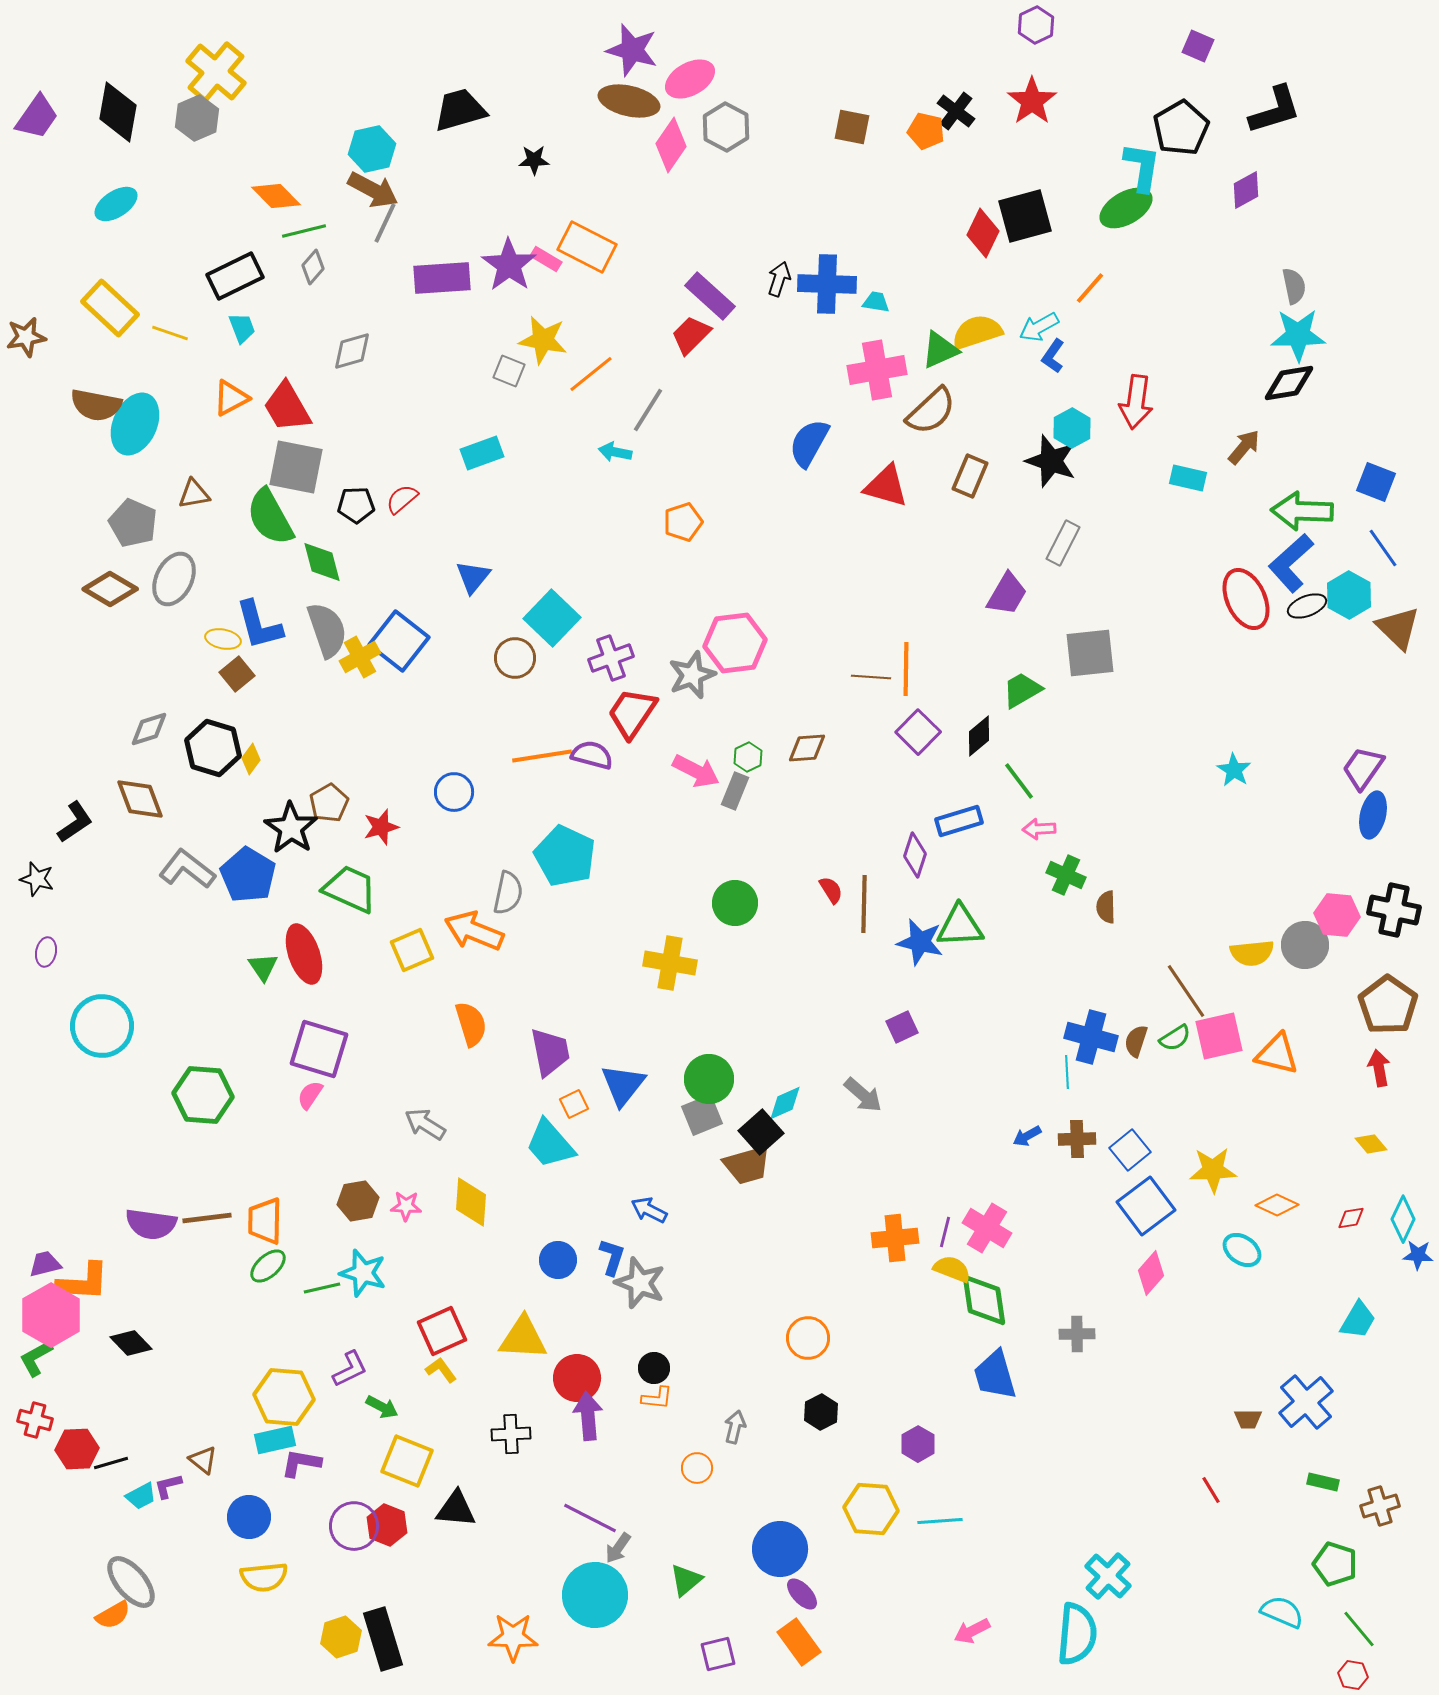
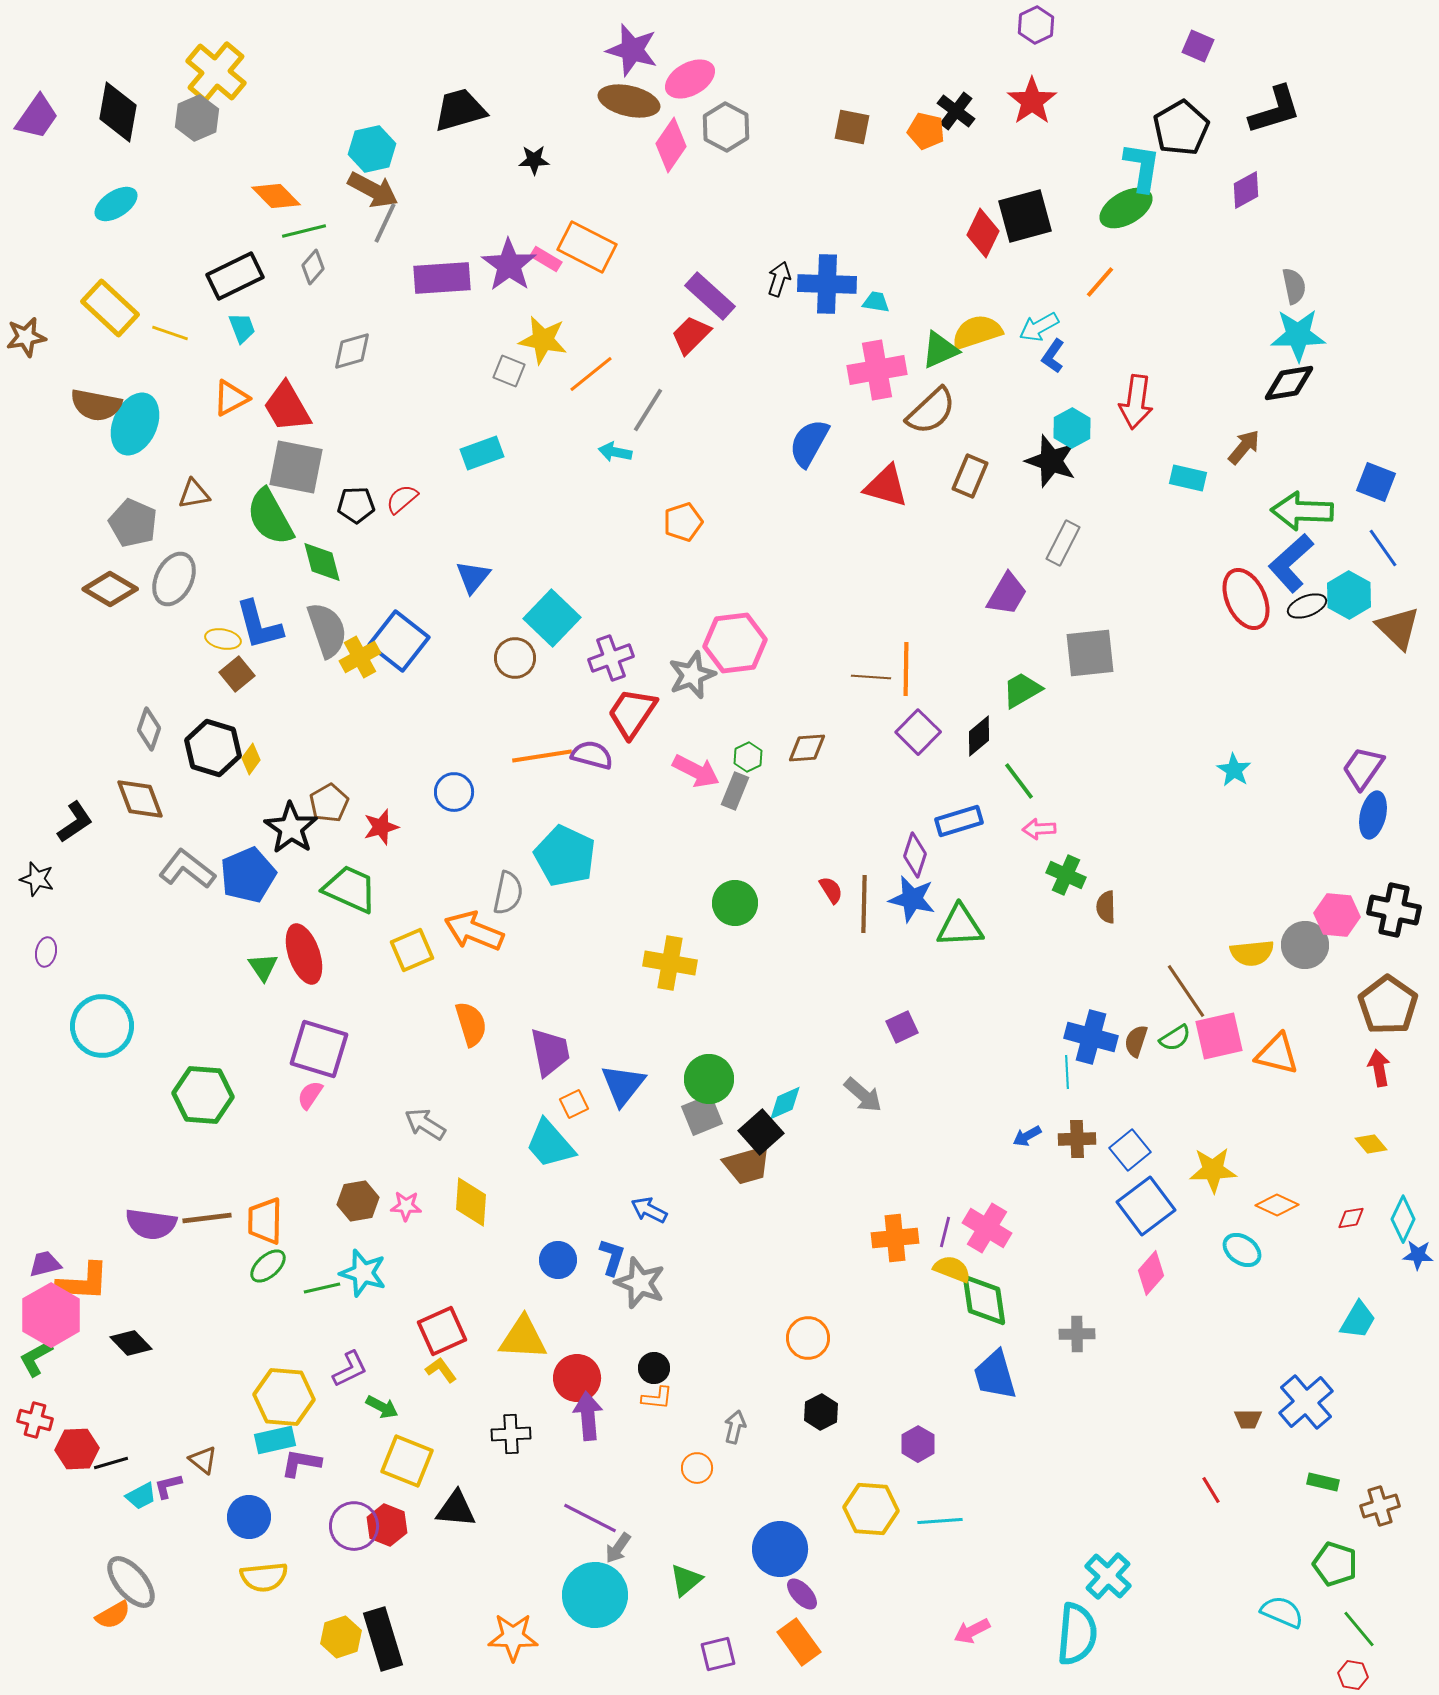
orange line at (1090, 288): moved 10 px right, 6 px up
gray diamond at (149, 729): rotated 54 degrees counterclockwise
blue pentagon at (248, 875): rotated 18 degrees clockwise
blue star at (920, 942): moved 8 px left, 43 px up
